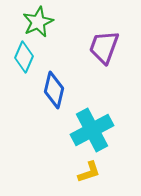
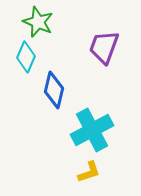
green star: rotated 24 degrees counterclockwise
cyan diamond: moved 2 px right
